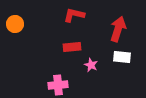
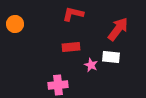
red L-shape: moved 1 px left, 1 px up
red arrow: rotated 20 degrees clockwise
red rectangle: moved 1 px left
white rectangle: moved 11 px left
